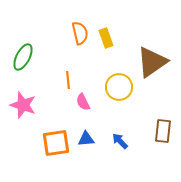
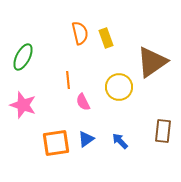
blue triangle: rotated 30 degrees counterclockwise
